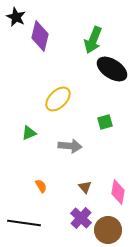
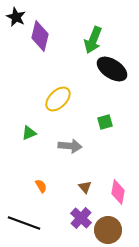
black line: rotated 12 degrees clockwise
